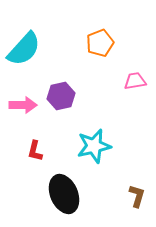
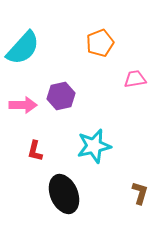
cyan semicircle: moved 1 px left, 1 px up
pink trapezoid: moved 2 px up
brown L-shape: moved 3 px right, 3 px up
